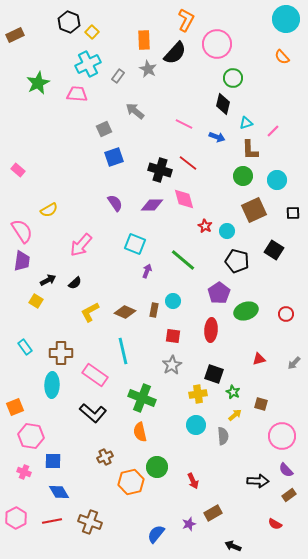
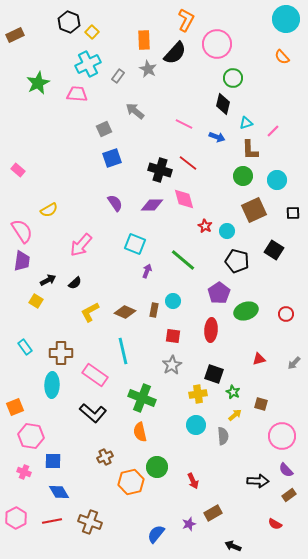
blue square at (114, 157): moved 2 px left, 1 px down
